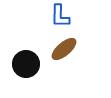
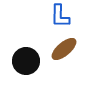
black circle: moved 3 px up
